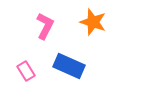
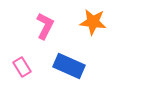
orange star: rotated 12 degrees counterclockwise
pink rectangle: moved 4 px left, 4 px up
